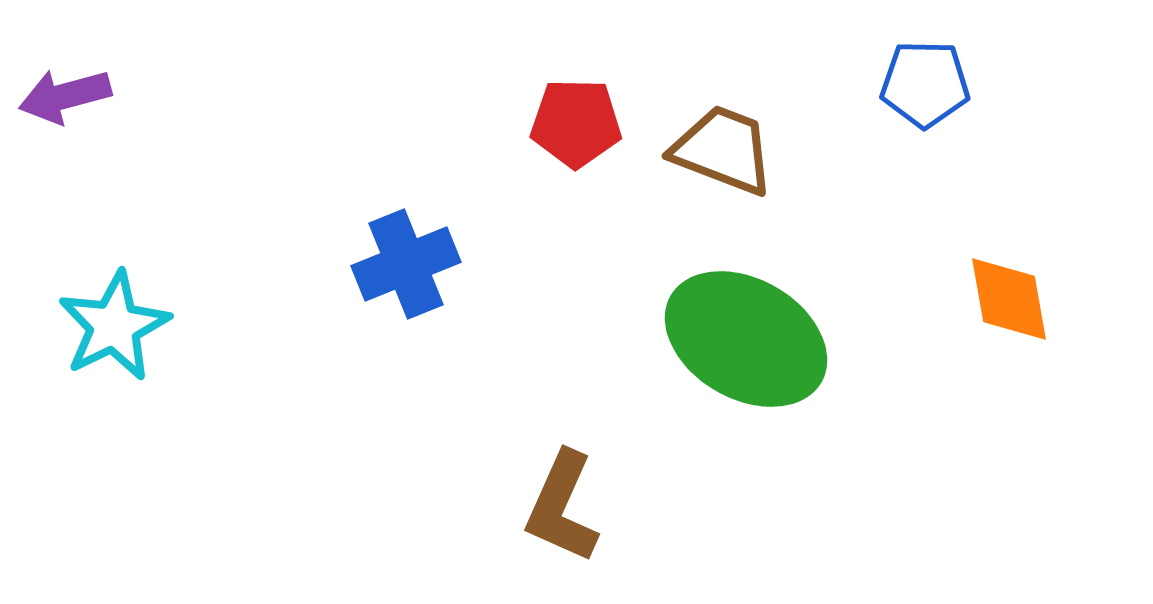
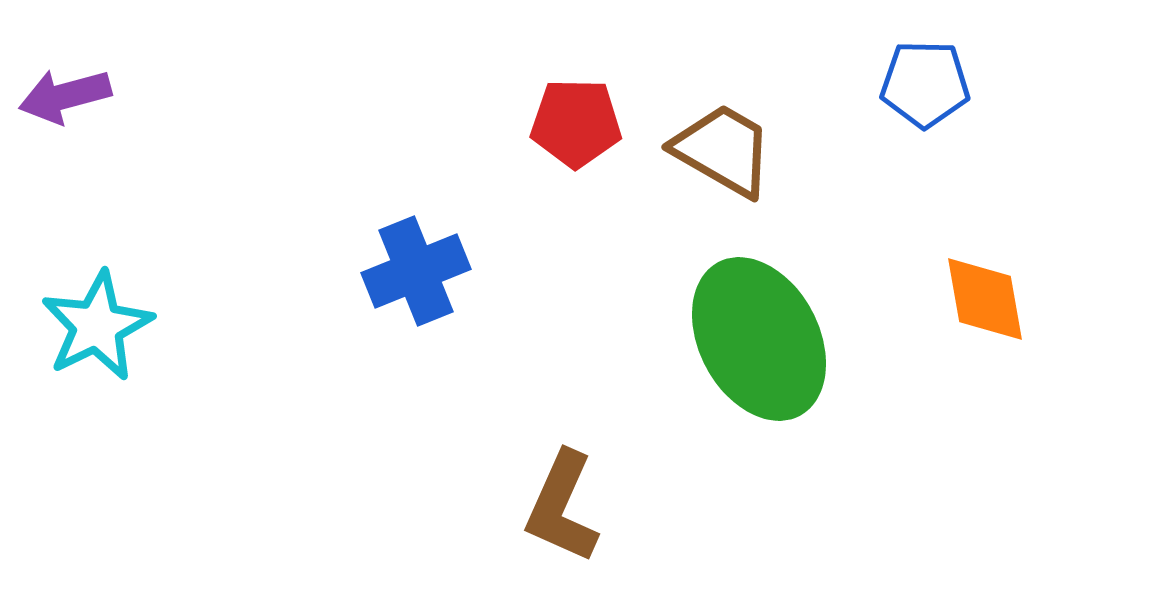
brown trapezoid: rotated 9 degrees clockwise
blue cross: moved 10 px right, 7 px down
orange diamond: moved 24 px left
cyan star: moved 17 px left
green ellipse: moved 13 px right; rotated 32 degrees clockwise
